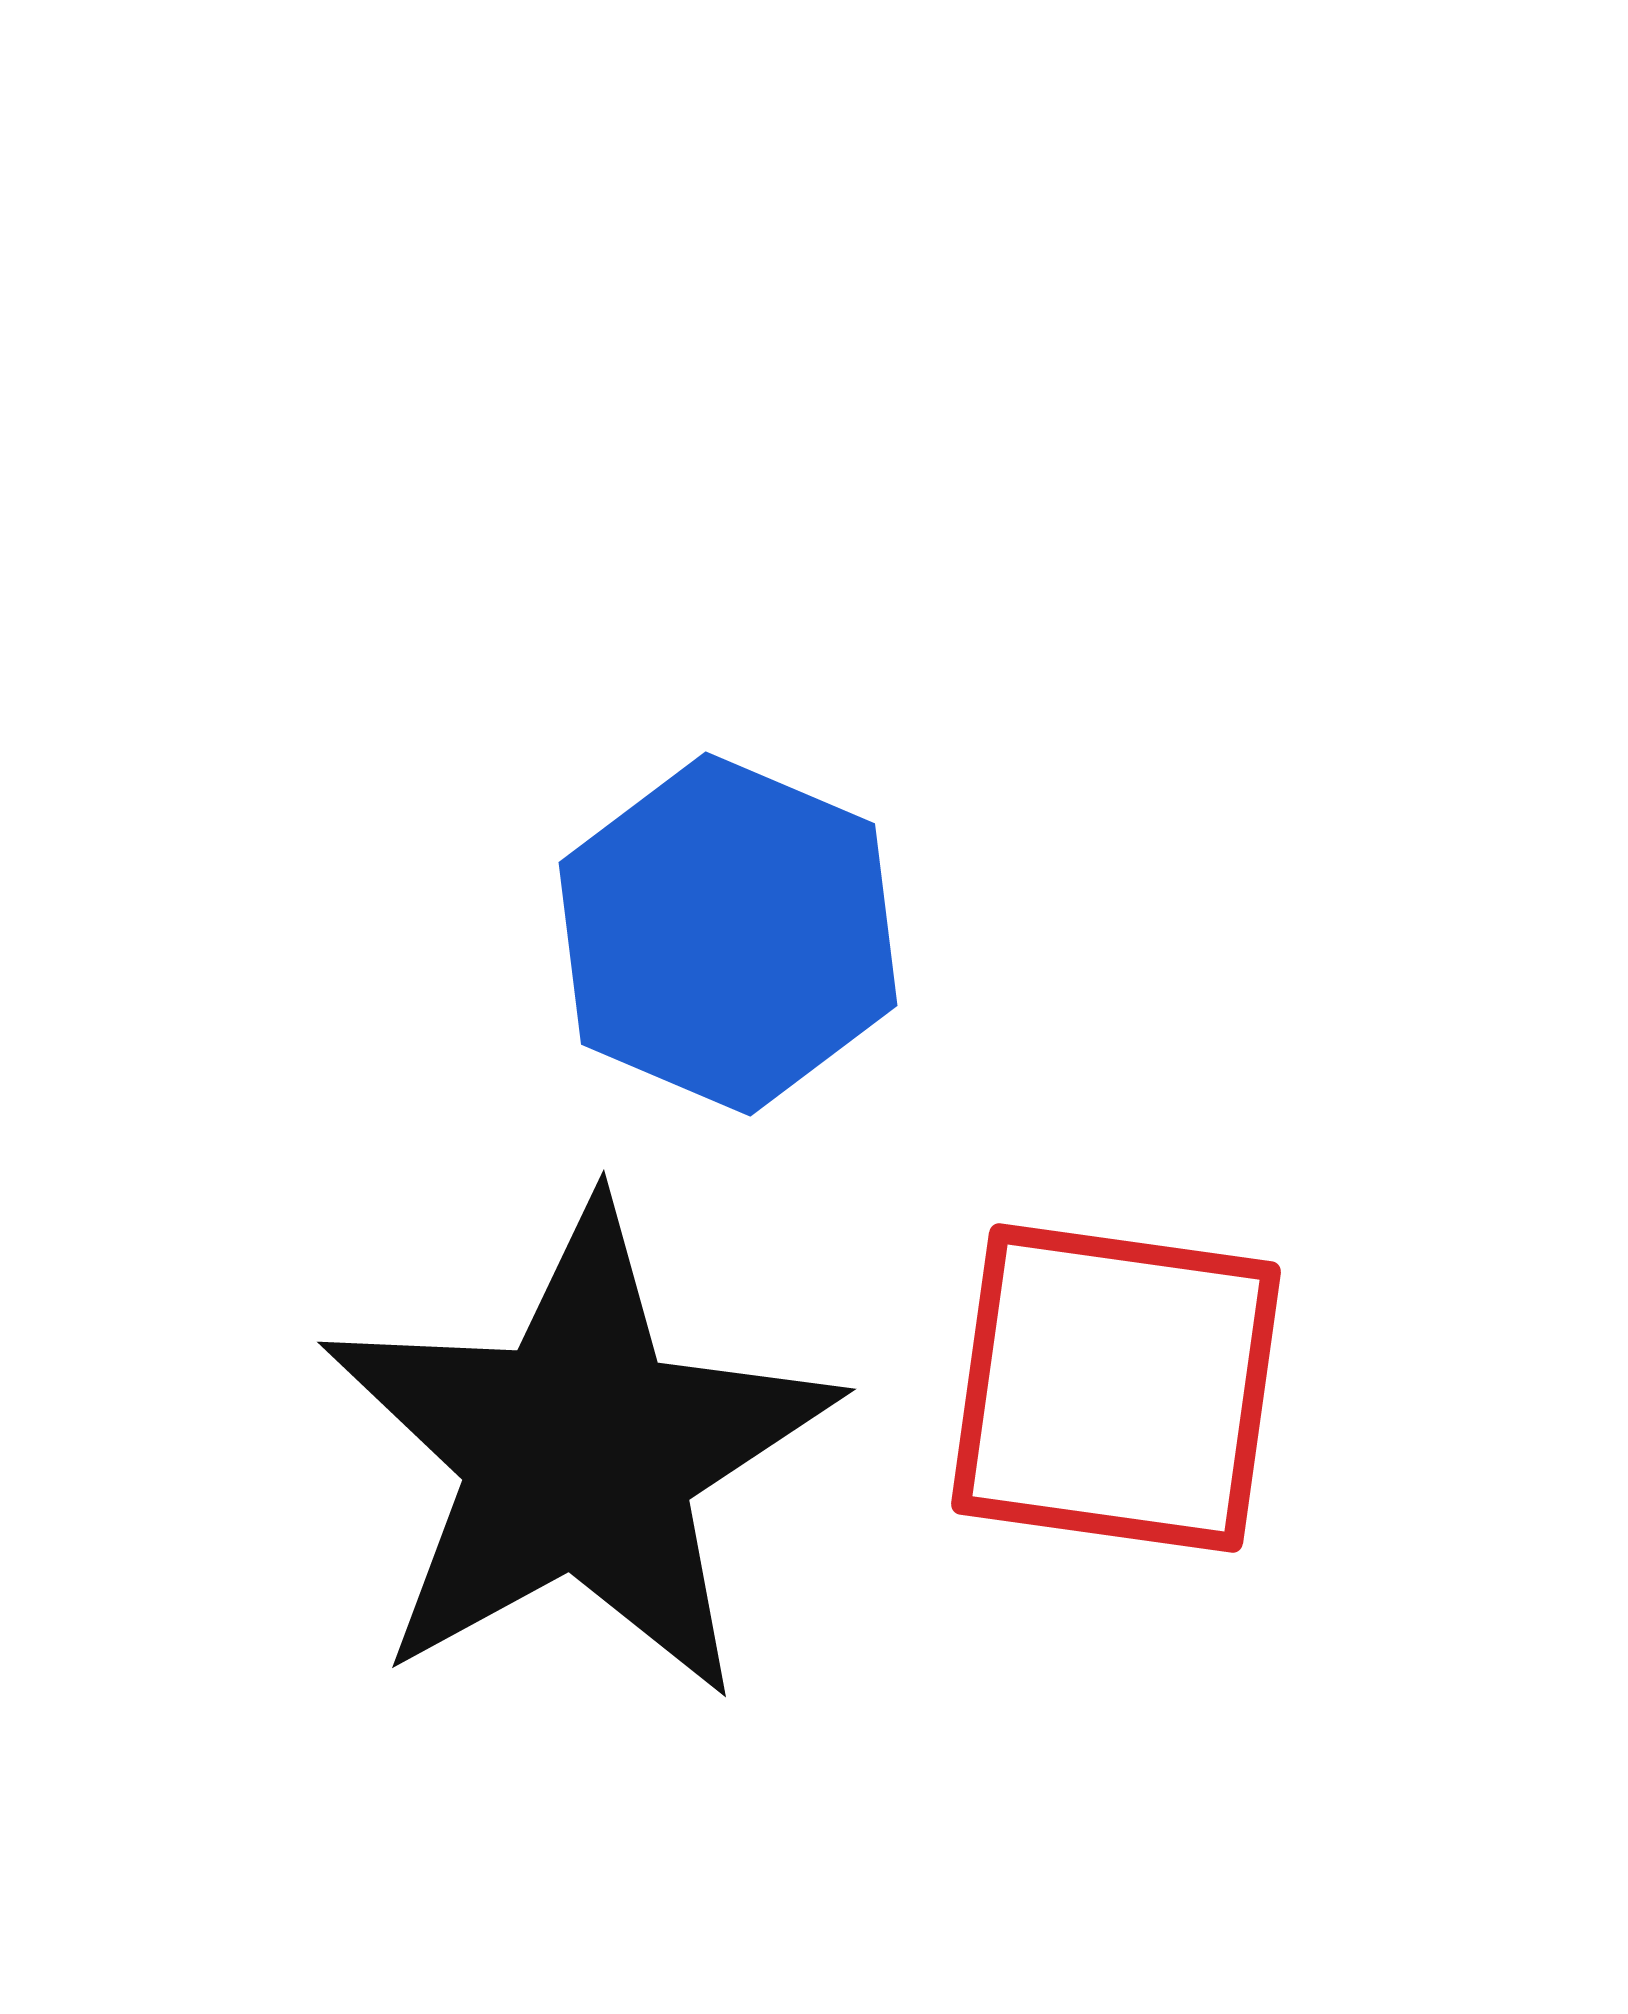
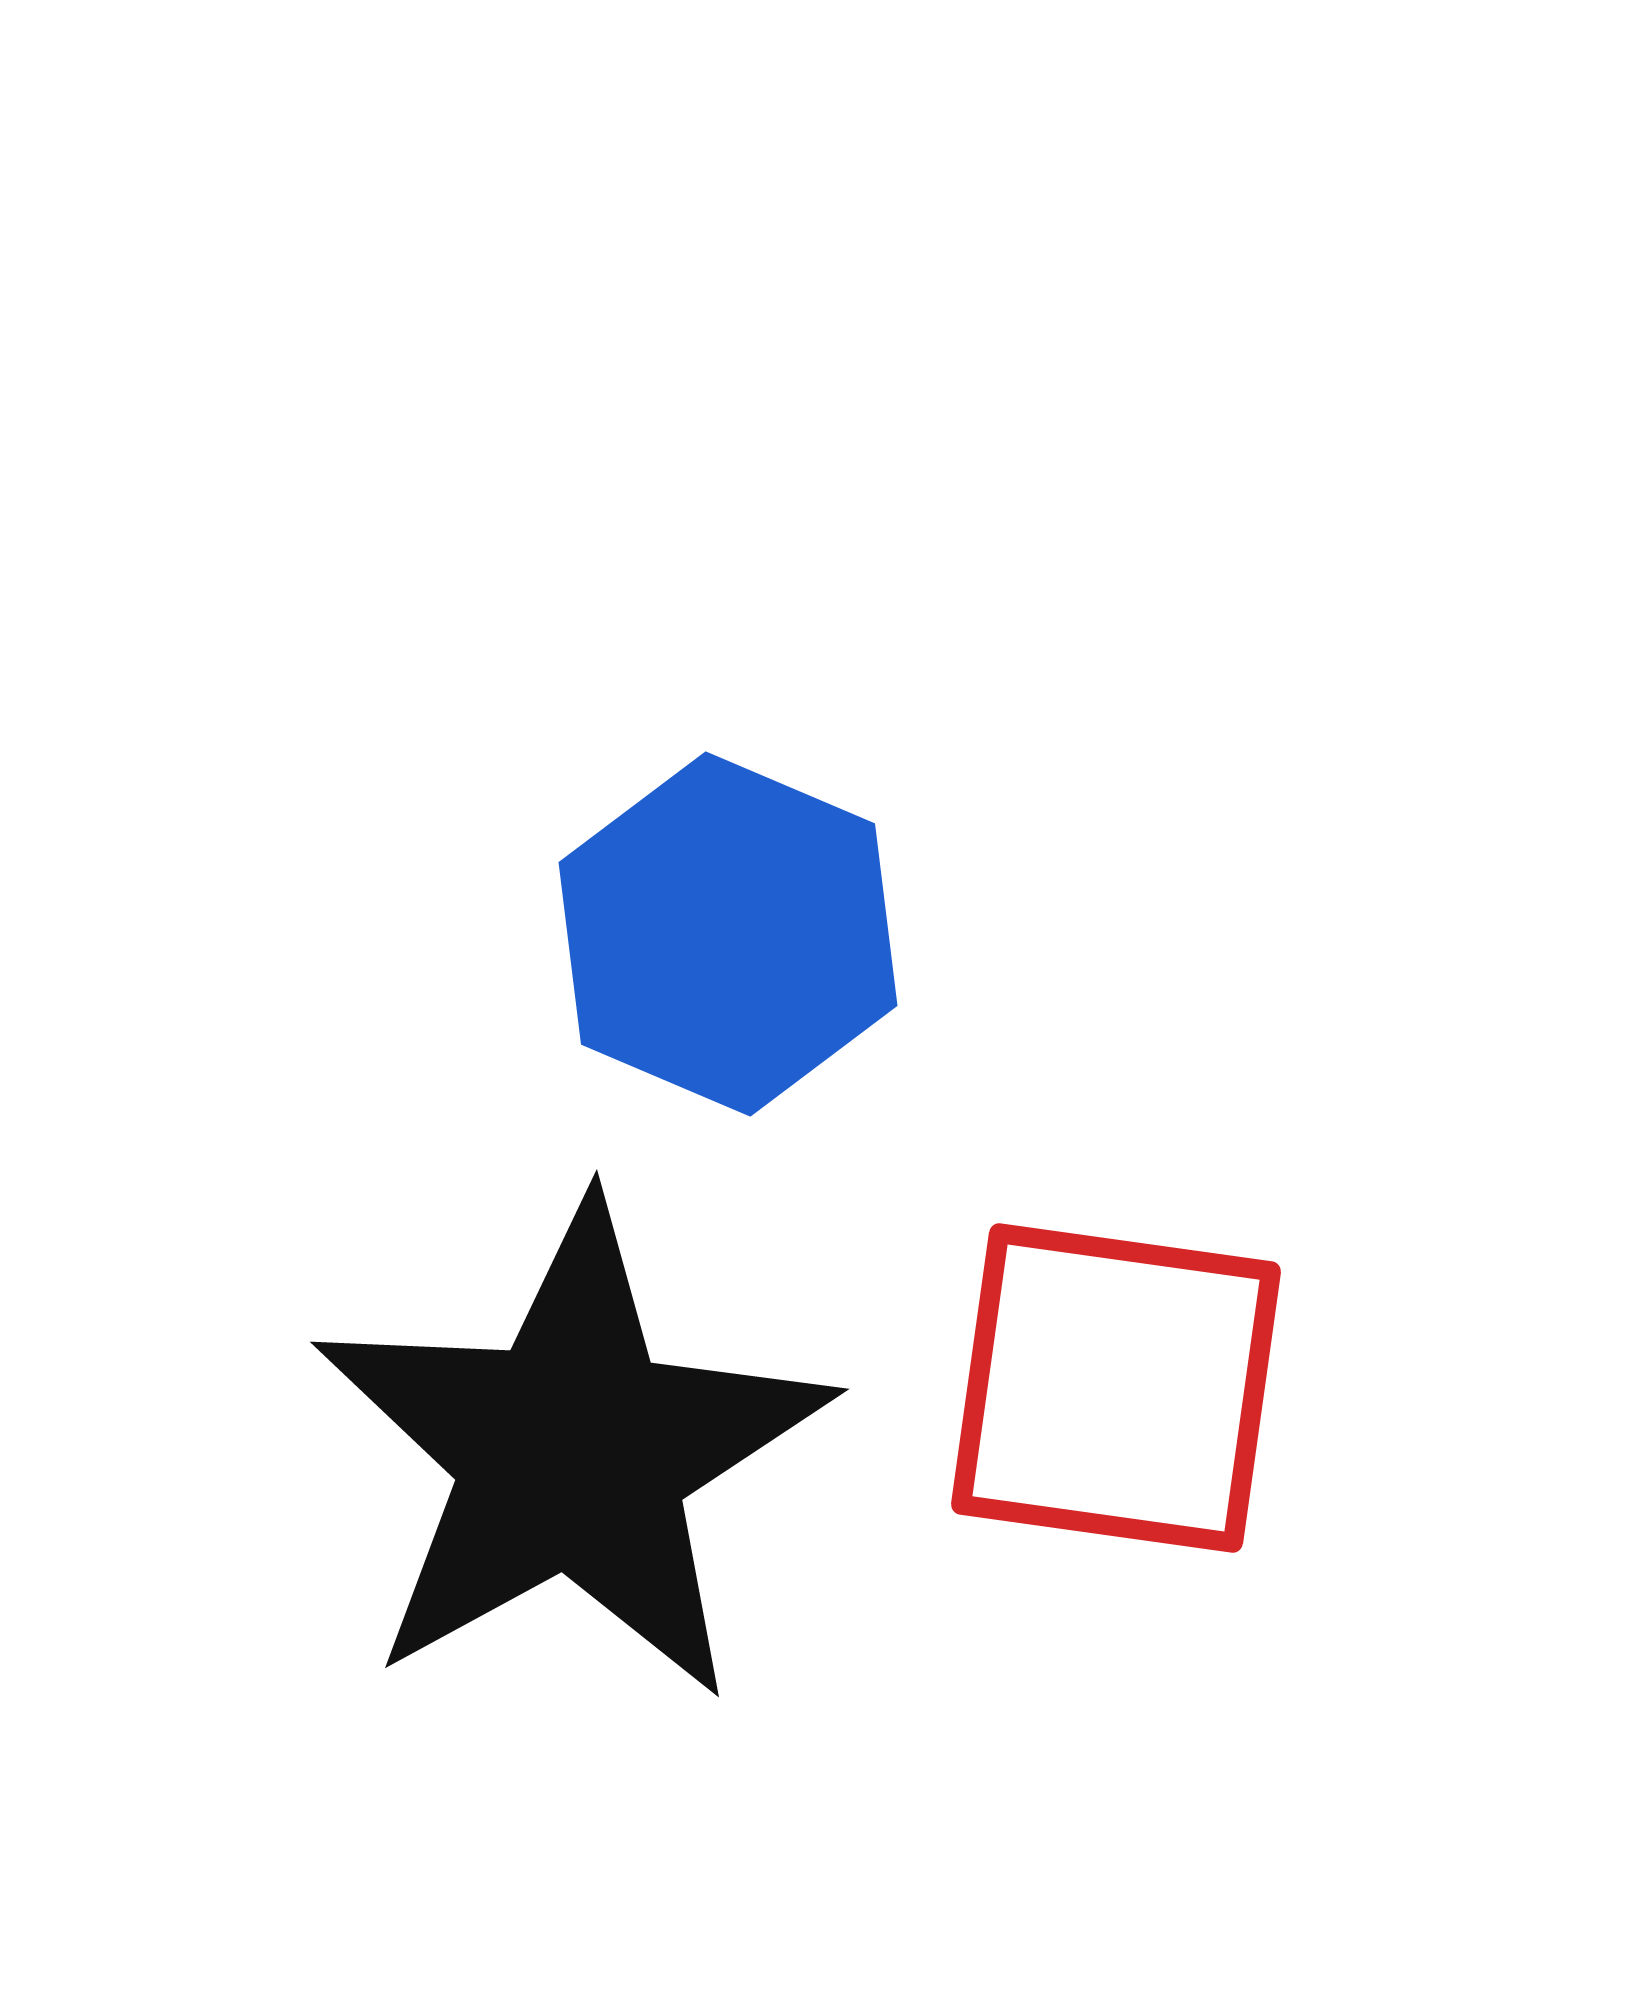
black star: moved 7 px left
